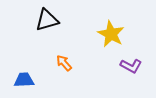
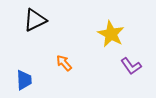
black triangle: moved 12 px left; rotated 10 degrees counterclockwise
purple L-shape: rotated 25 degrees clockwise
blue trapezoid: rotated 90 degrees clockwise
